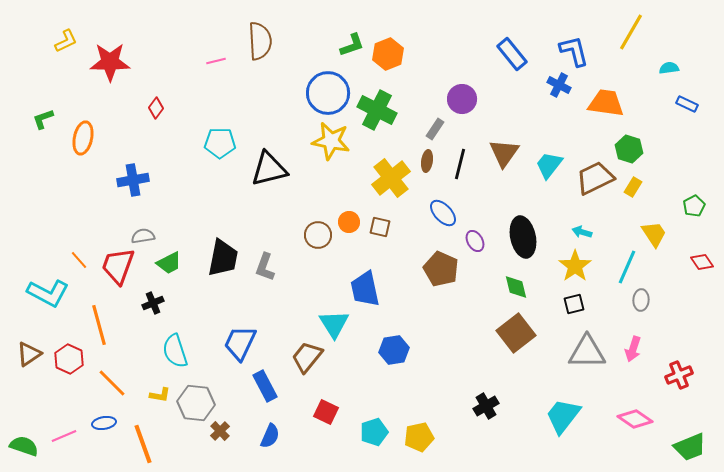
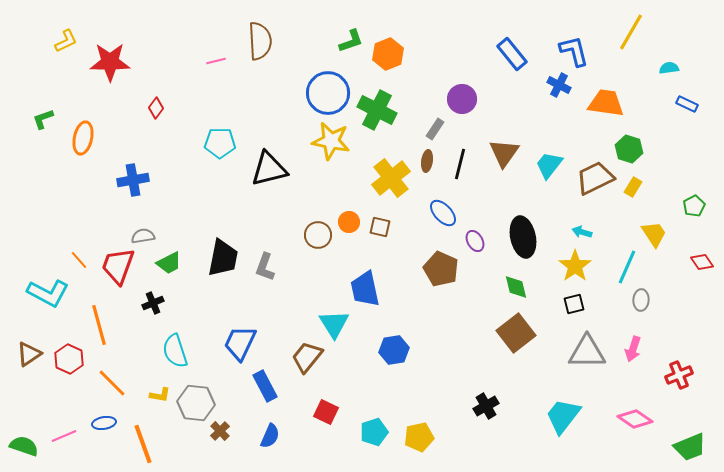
green L-shape at (352, 45): moved 1 px left, 4 px up
